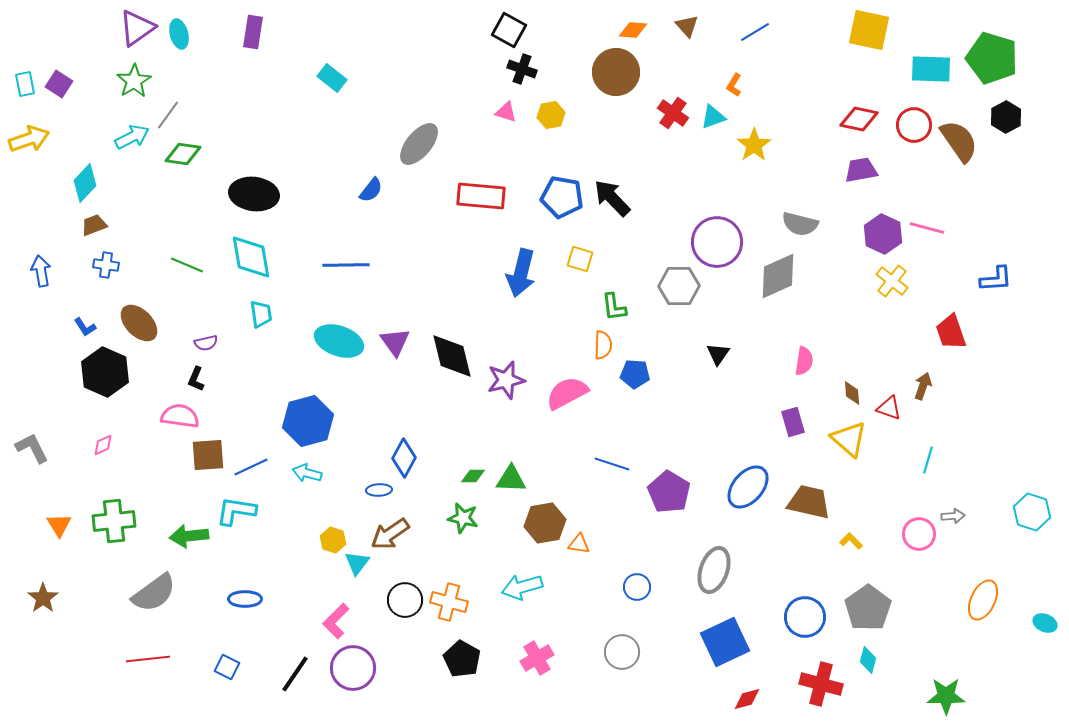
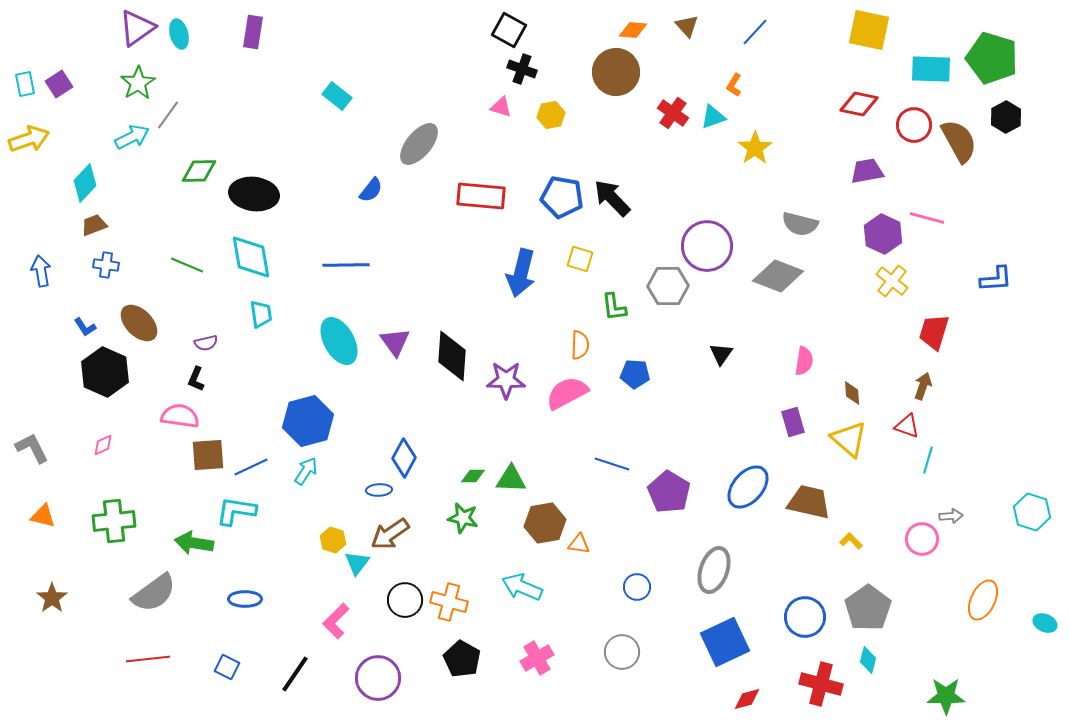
blue line at (755, 32): rotated 16 degrees counterclockwise
cyan rectangle at (332, 78): moved 5 px right, 18 px down
green star at (134, 81): moved 4 px right, 2 px down
purple square at (59, 84): rotated 24 degrees clockwise
pink triangle at (506, 112): moved 5 px left, 5 px up
red diamond at (859, 119): moved 15 px up
brown semicircle at (959, 141): rotated 6 degrees clockwise
yellow star at (754, 145): moved 1 px right, 3 px down
green diamond at (183, 154): moved 16 px right, 17 px down; rotated 9 degrees counterclockwise
purple trapezoid at (861, 170): moved 6 px right, 1 px down
pink line at (927, 228): moved 10 px up
purple circle at (717, 242): moved 10 px left, 4 px down
gray diamond at (778, 276): rotated 45 degrees clockwise
gray hexagon at (679, 286): moved 11 px left
red trapezoid at (951, 332): moved 17 px left; rotated 36 degrees clockwise
cyan ellipse at (339, 341): rotated 42 degrees clockwise
orange semicircle at (603, 345): moved 23 px left
black triangle at (718, 354): moved 3 px right
black diamond at (452, 356): rotated 18 degrees clockwise
purple star at (506, 380): rotated 15 degrees clockwise
red triangle at (889, 408): moved 18 px right, 18 px down
cyan arrow at (307, 473): moved 1 px left, 2 px up; rotated 108 degrees clockwise
gray arrow at (953, 516): moved 2 px left
orange triangle at (59, 525): moved 16 px left, 9 px up; rotated 44 degrees counterclockwise
pink circle at (919, 534): moved 3 px right, 5 px down
green arrow at (189, 536): moved 5 px right, 7 px down; rotated 15 degrees clockwise
cyan arrow at (522, 587): rotated 39 degrees clockwise
brown star at (43, 598): moved 9 px right
purple circle at (353, 668): moved 25 px right, 10 px down
